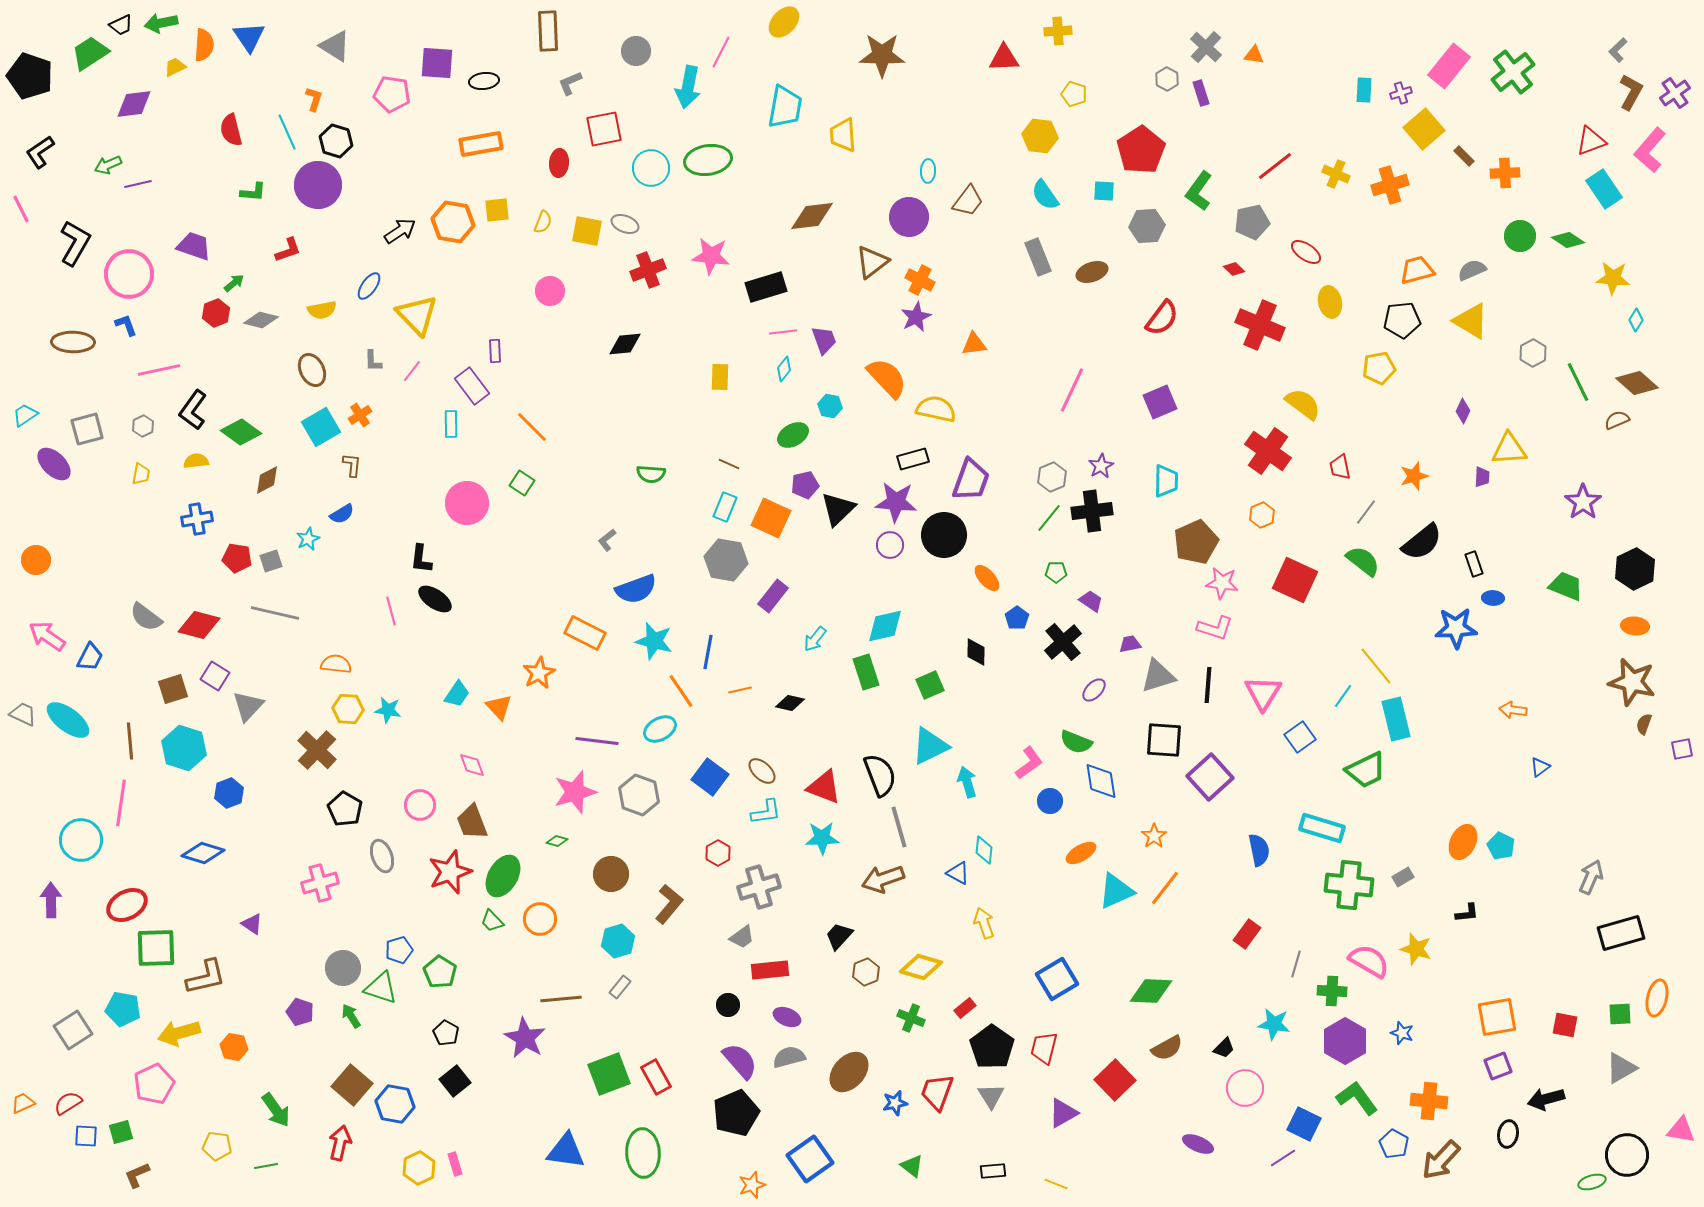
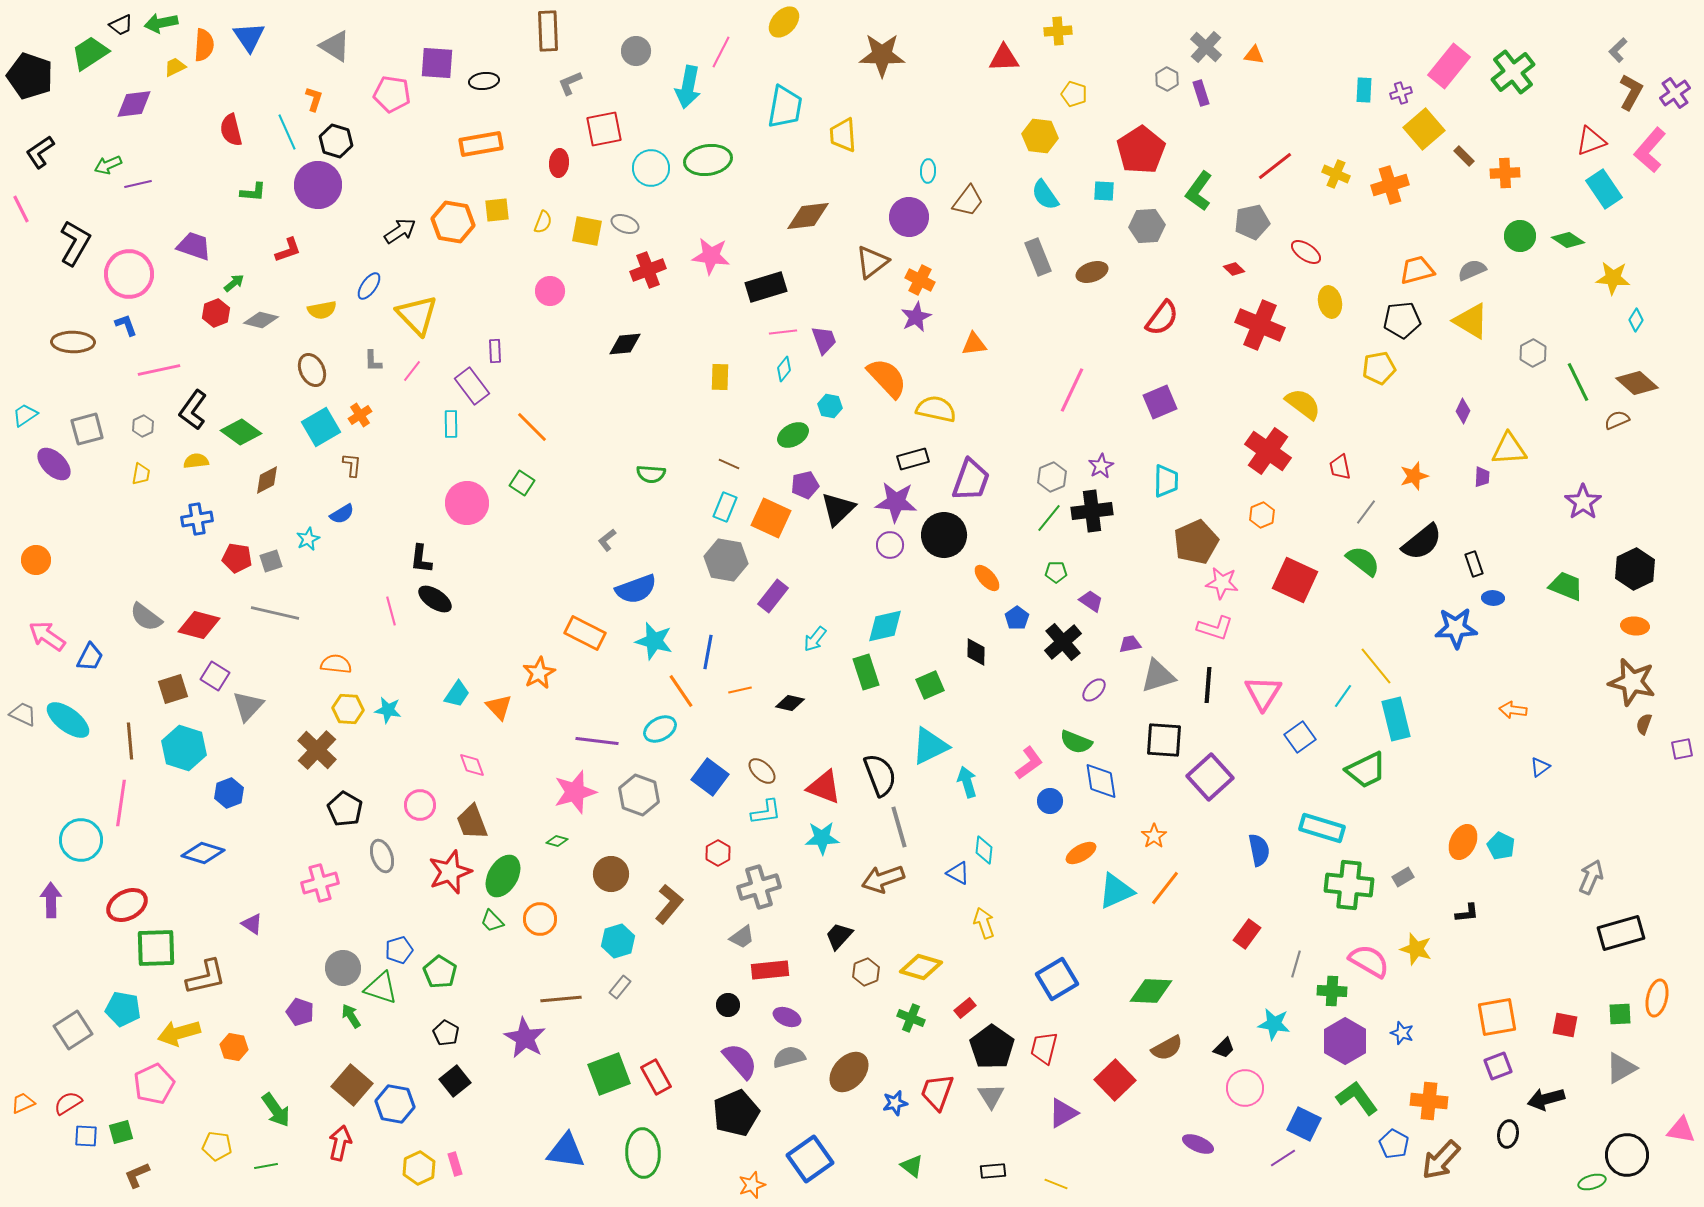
brown diamond at (812, 216): moved 4 px left
